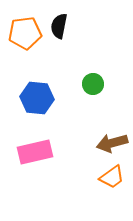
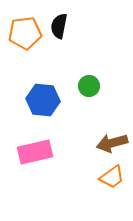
green circle: moved 4 px left, 2 px down
blue hexagon: moved 6 px right, 2 px down
